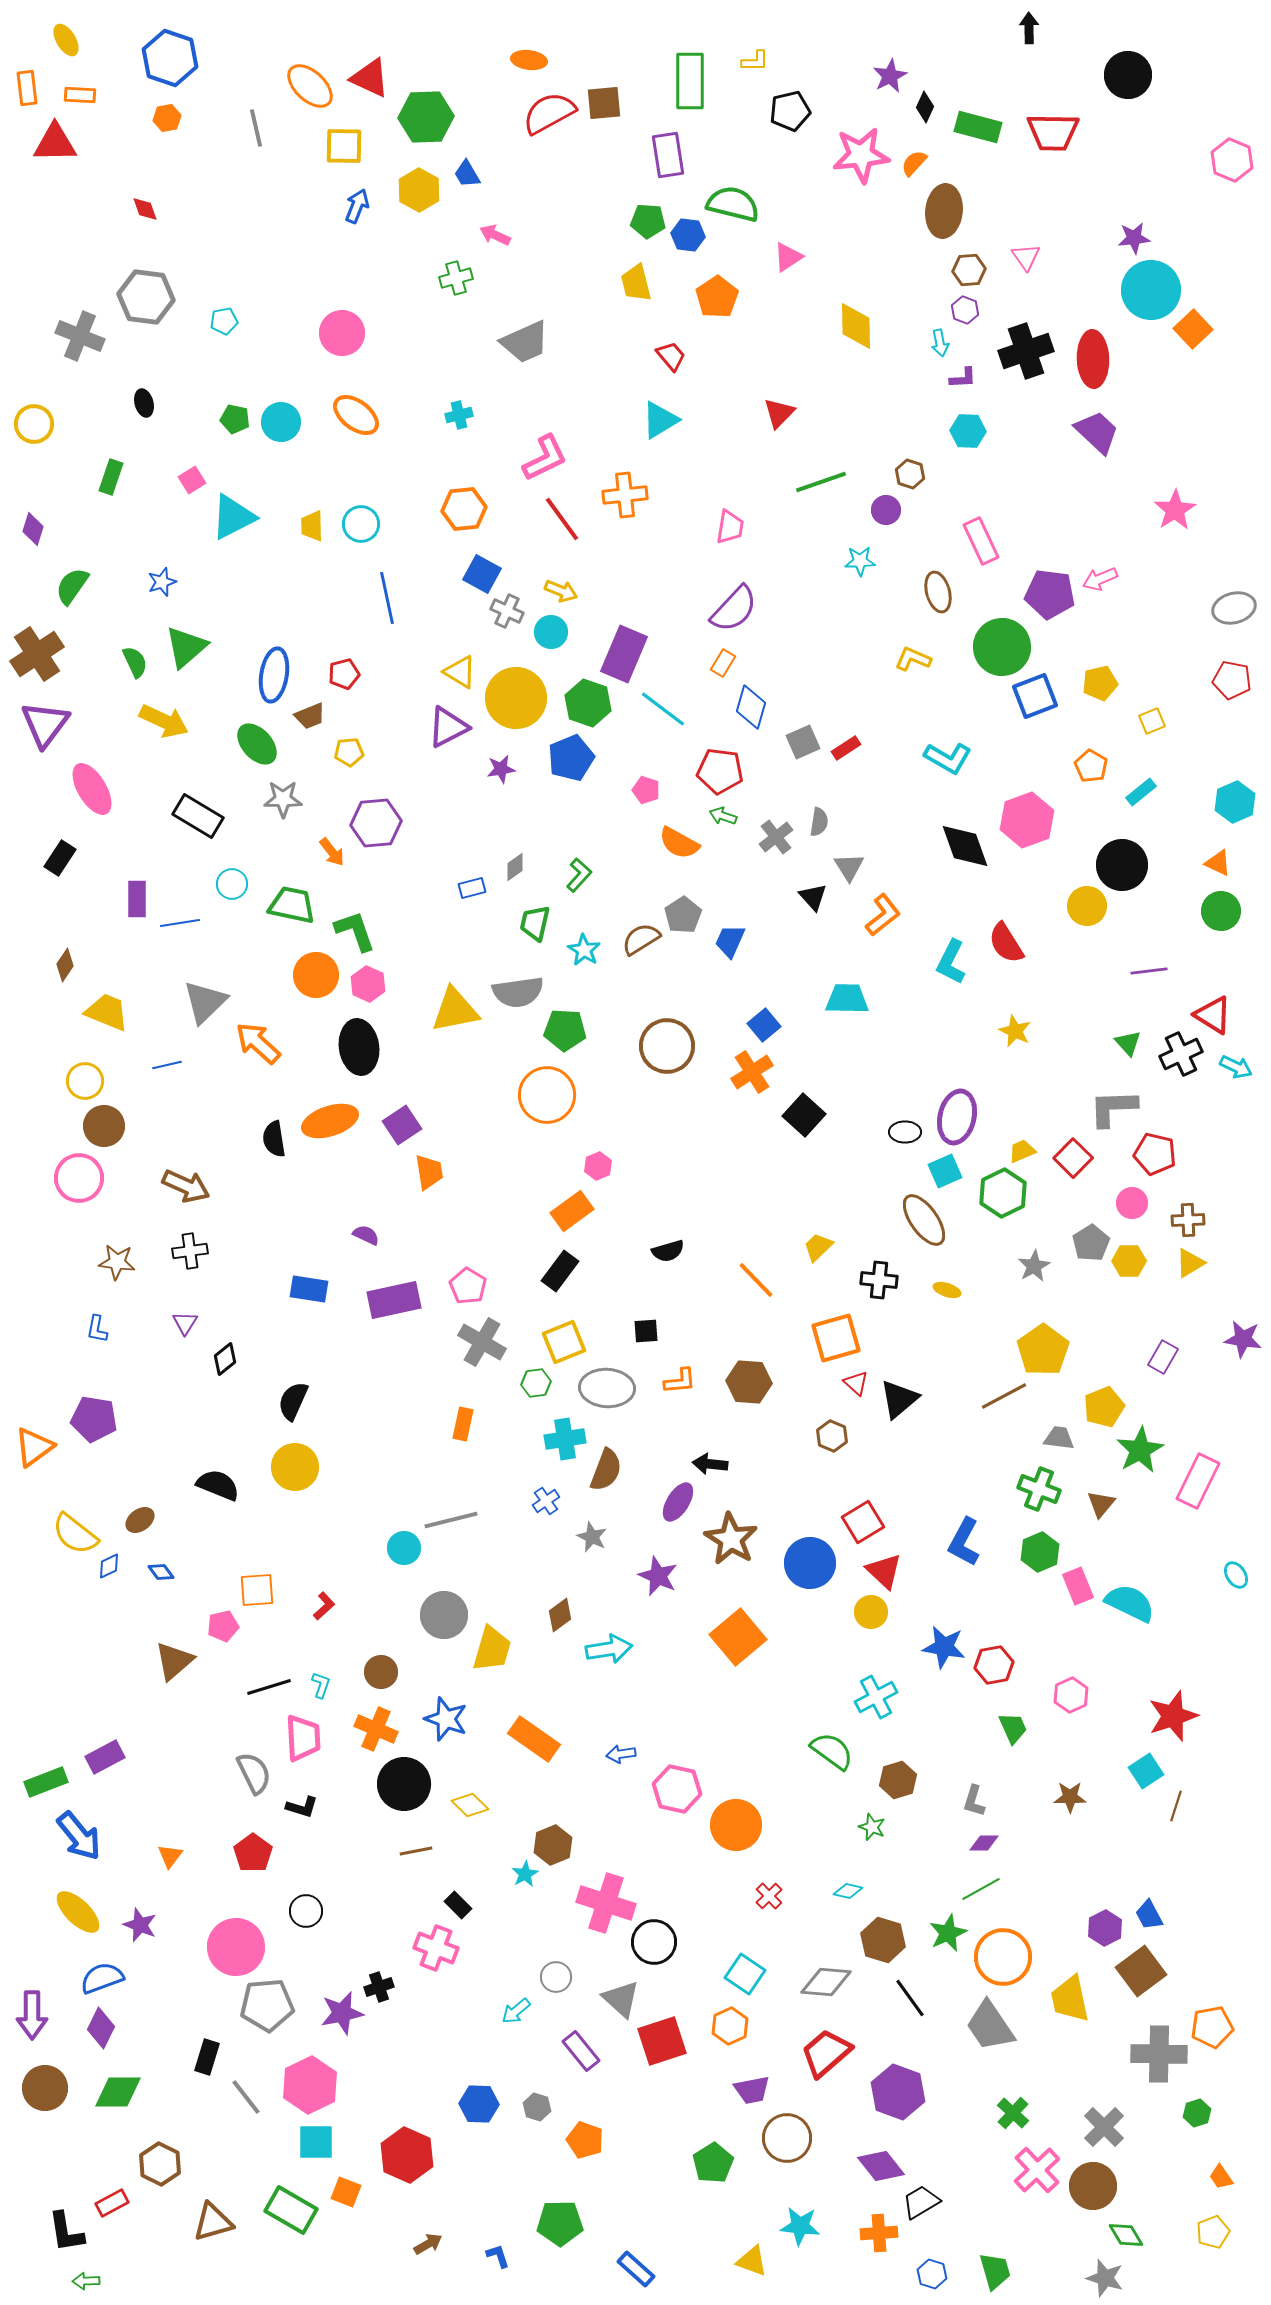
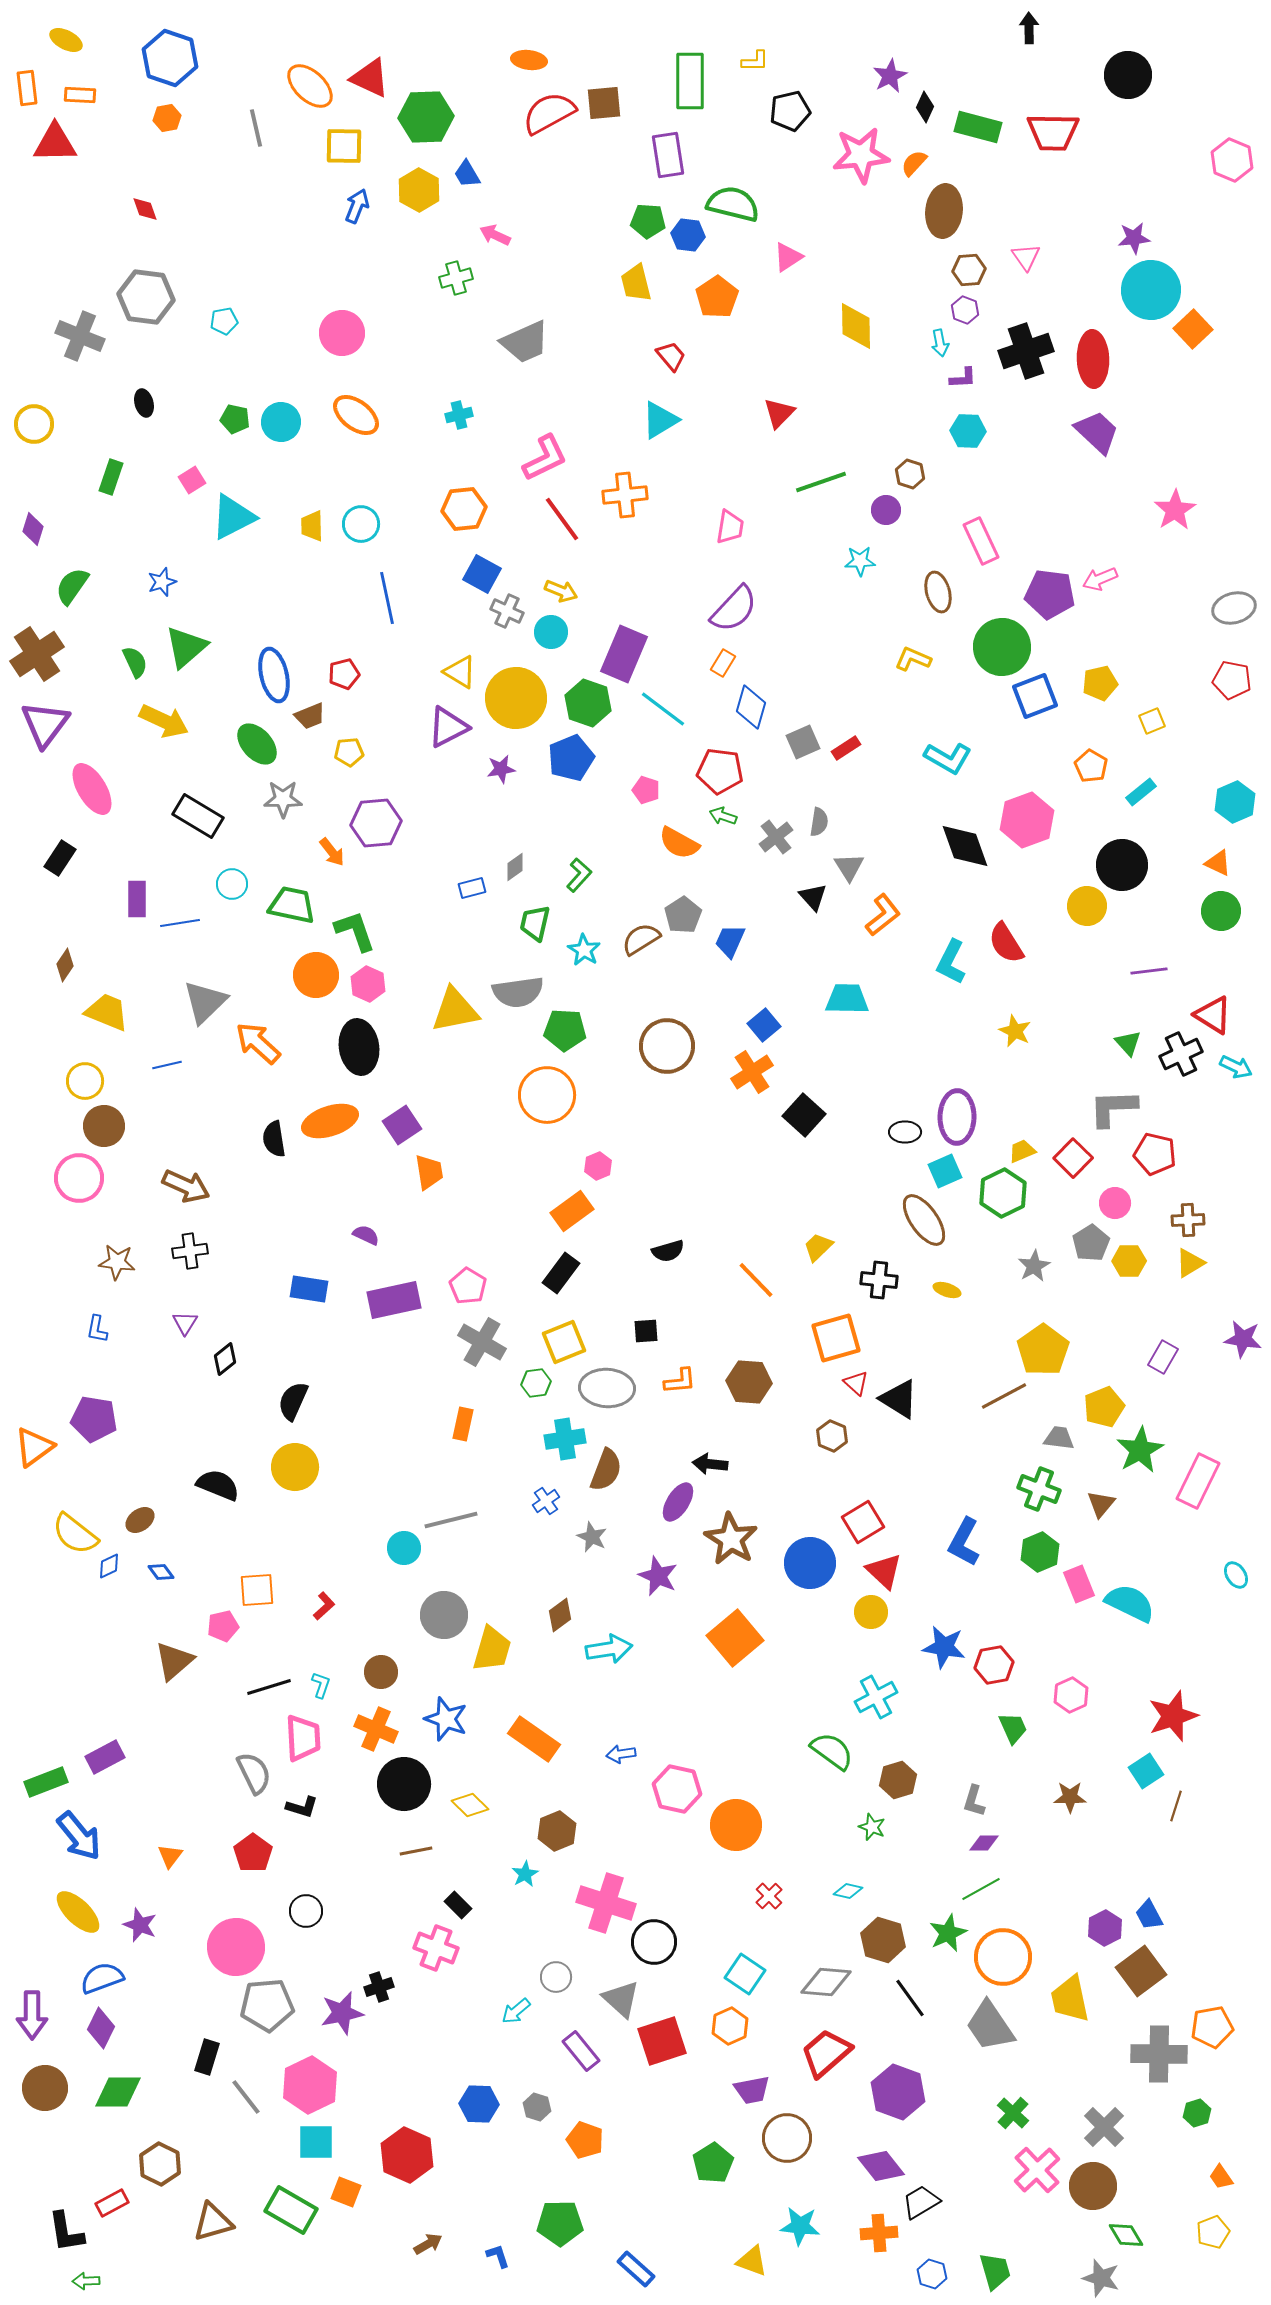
yellow ellipse at (66, 40): rotated 32 degrees counterclockwise
blue ellipse at (274, 675): rotated 22 degrees counterclockwise
purple ellipse at (957, 1117): rotated 12 degrees counterclockwise
pink circle at (1132, 1203): moved 17 px left
black rectangle at (560, 1271): moved 1 px right, 2 px down
black triangle at (899, 1399): rotated 48 degrees counterclockwise
pink rectangle at (1078, 1586): moved 1 px right, 2 px up
orange square at (738, 1637): moved 3 px left, 1 px down
brown hexagon at (553, 1845): moved 4 px right, 14 px up
gray star at (1105, 2278): moved 4 px left
